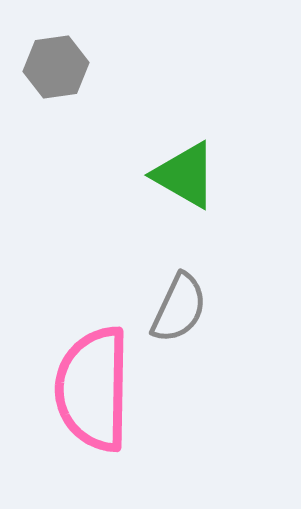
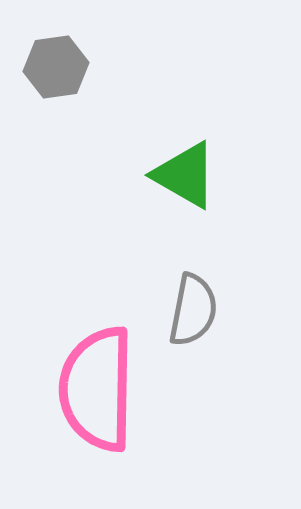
gray semicircle: moved 14 px right, 2 px down; rotated 14 degrees counterclockwise
pink semicircle: moved 4 px right
